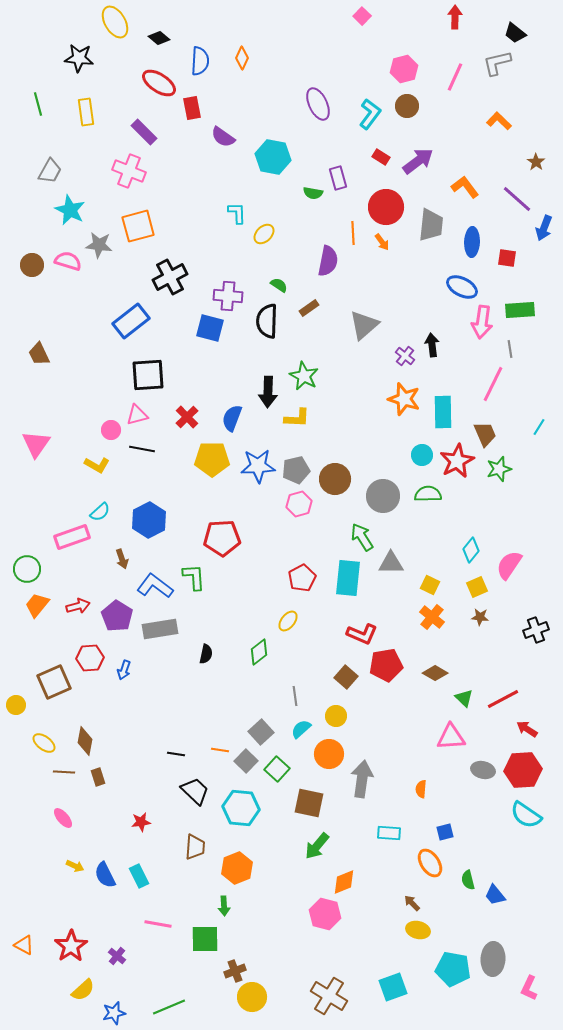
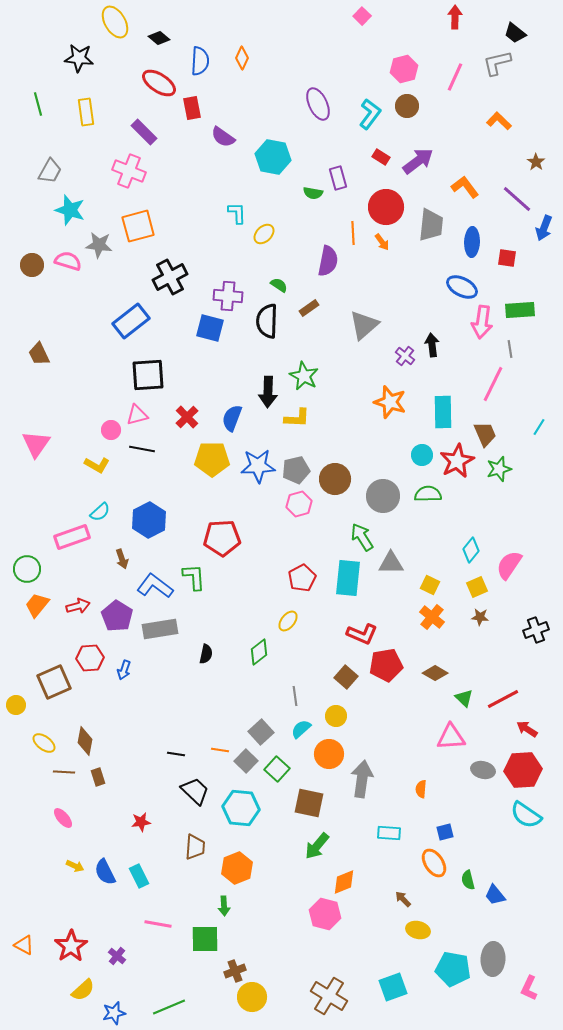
cyan star at (70, 210): rotated 8 degrees counterclockwise
orange star at (404, 399): moved 14 px left, 3 px down
orange ellipse at (430, 863): moved 4 px right
blue semicircle at (105, 875): moved 3 px up
brown arrow at (412, 903): moved 9 px left, 4 px up
